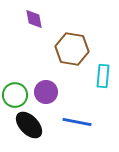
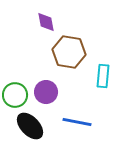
purple diamond: moved 12 px right, 3 px down
brown hexagon: moved 3 px left, 3 px down
black ellipse: moved 1 px right, 1 px down
